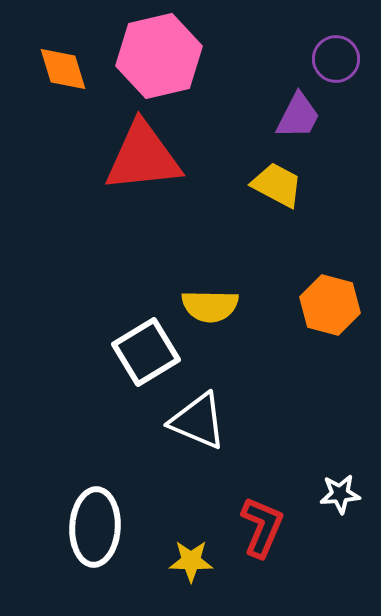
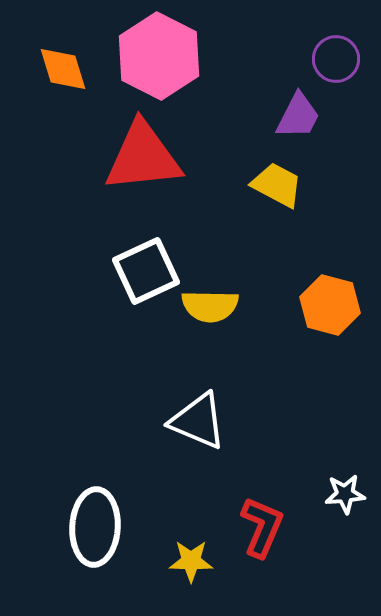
pink hexagon: rotated 20 degrees counterclockwise
white square: moved 81 px up; rotated 6 degrees clockwise
white star: moved 5 px right
